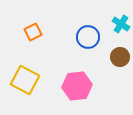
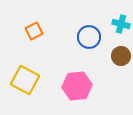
cyan cross: rotated 18 degrees counterclockwise
orange square: moved 1 px right, 1 px up
blue circle: moved 1 px right
brown circle: moved 1 px right, 1 px up
